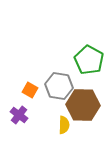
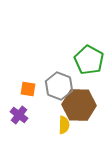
gray hexagon: rotated 12 degrees clockwise
orange square: moved 2 px left, 1 px up; rotated 21 degrees counterclockwise
brown hexagon: moved 4 px left
